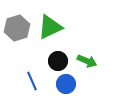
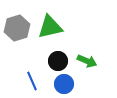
green triangle: rotated 12 degrees clockwise
blue circle: moved 2 px left
